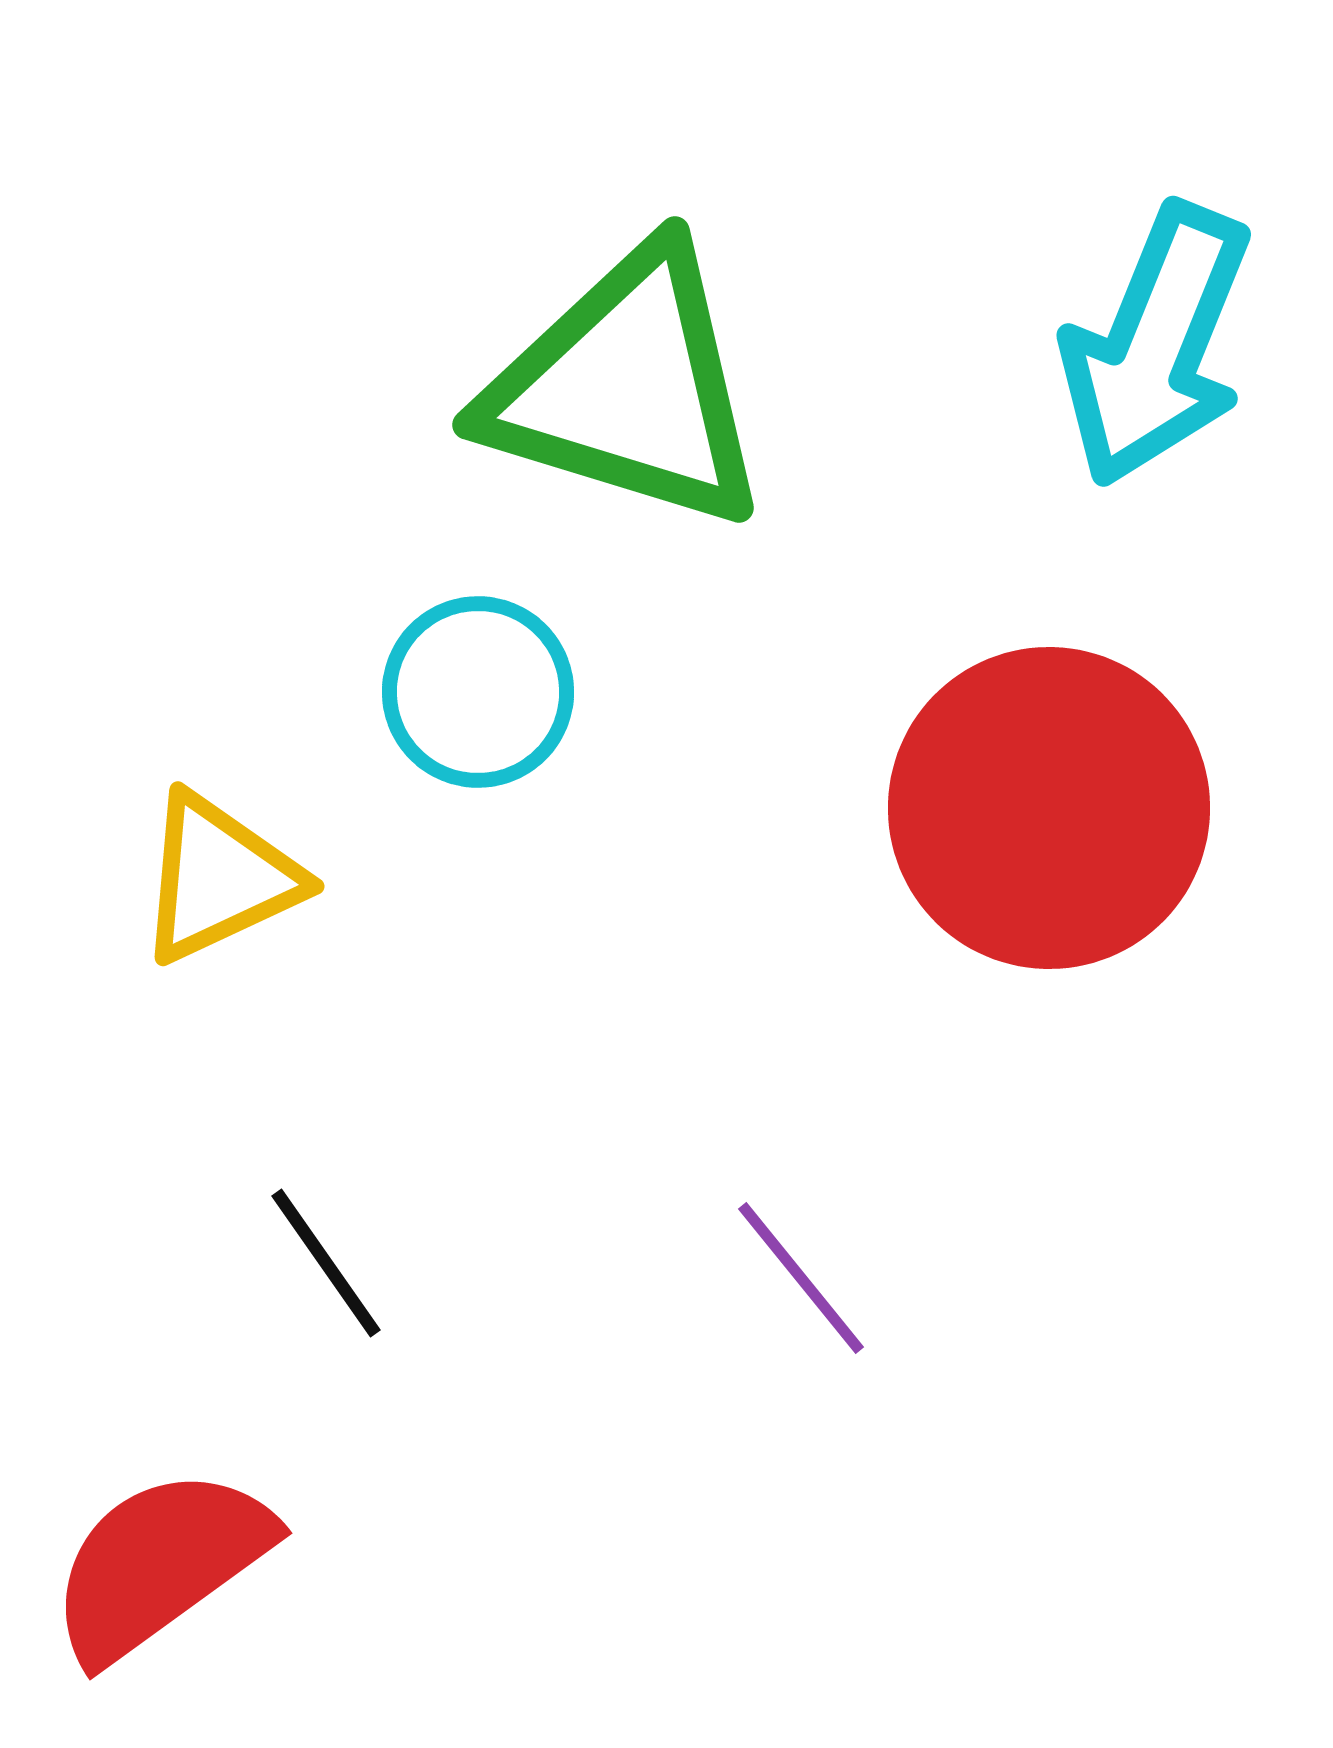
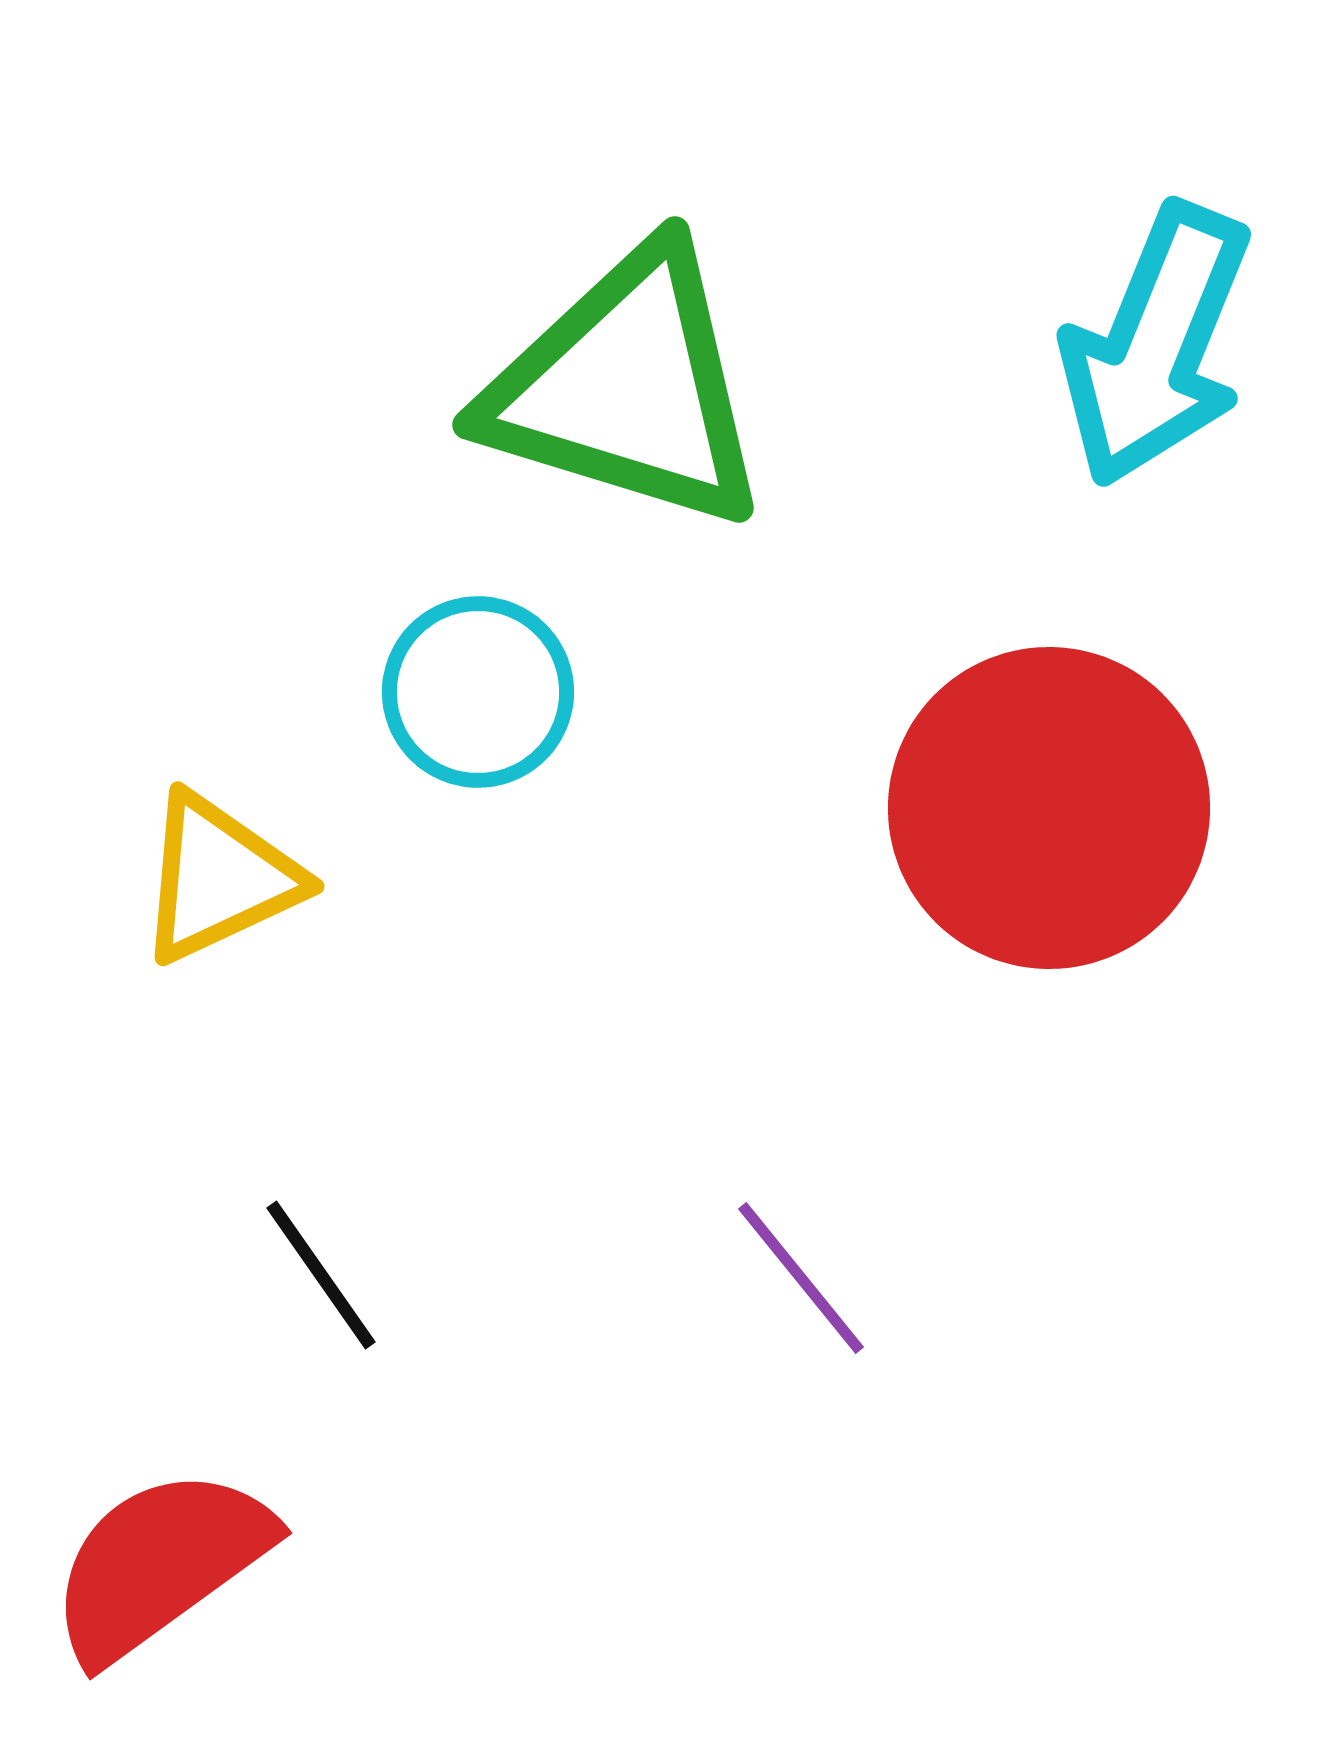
black line: moved 5 px left, 12 px down
